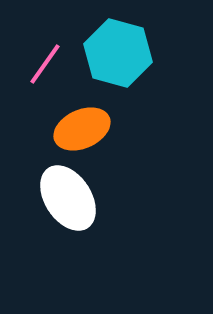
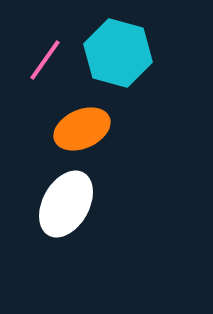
pink line: moved 4 px up
white ellipse: moved 2 px left, 6 px down; rotated 62 degrees clockwise
